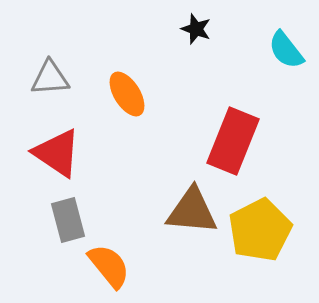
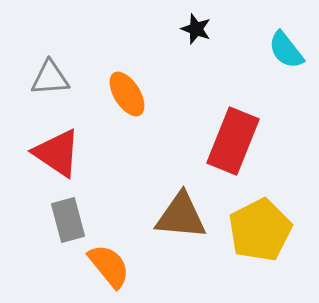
brown triangle: moved 11 px left, 5 px down
